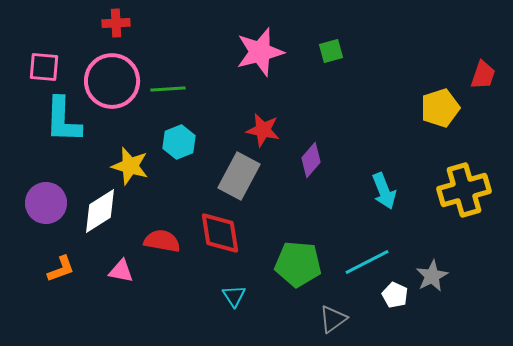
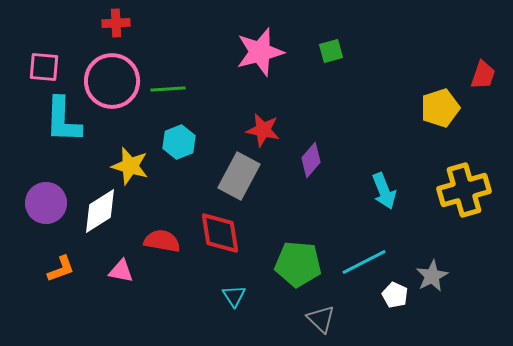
cyan line: moved 3 px left
gray triangle: moved 12 px left; rotated 40 degrees counterclockwise
